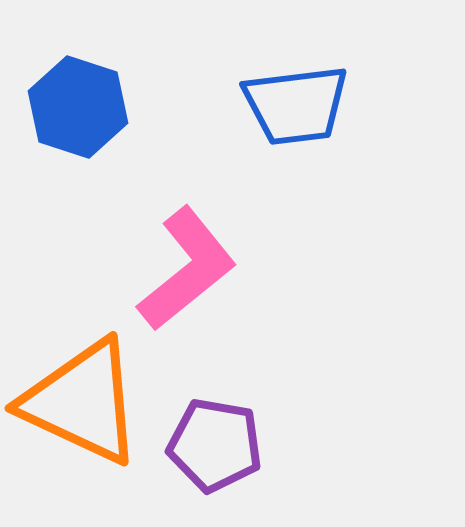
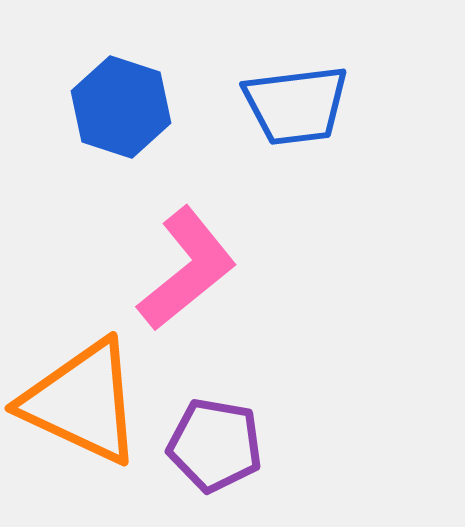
blue hexagon: moved 43 px right
